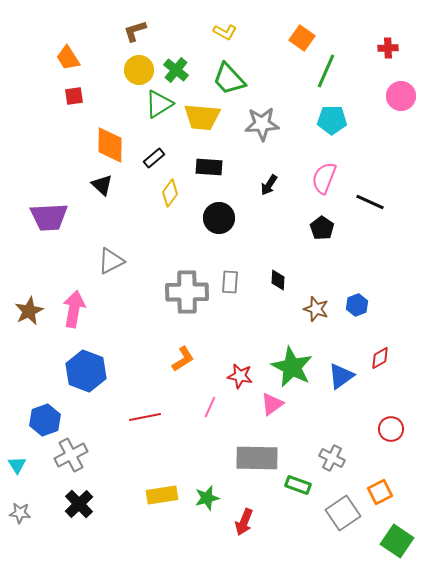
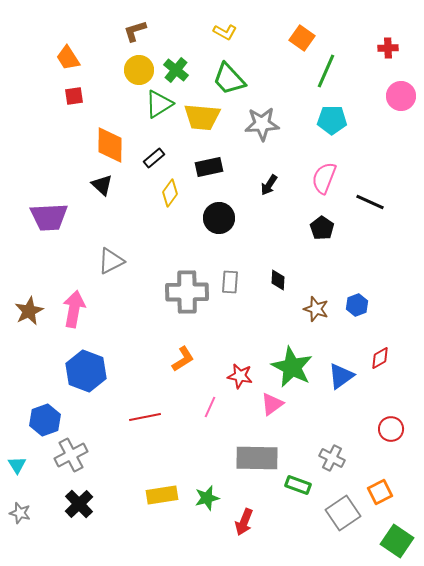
black rectangle at (209, 167): rotated 16 degrees counterclockwise
gray star at (20, 513): rotated 10 degrees clockwise
